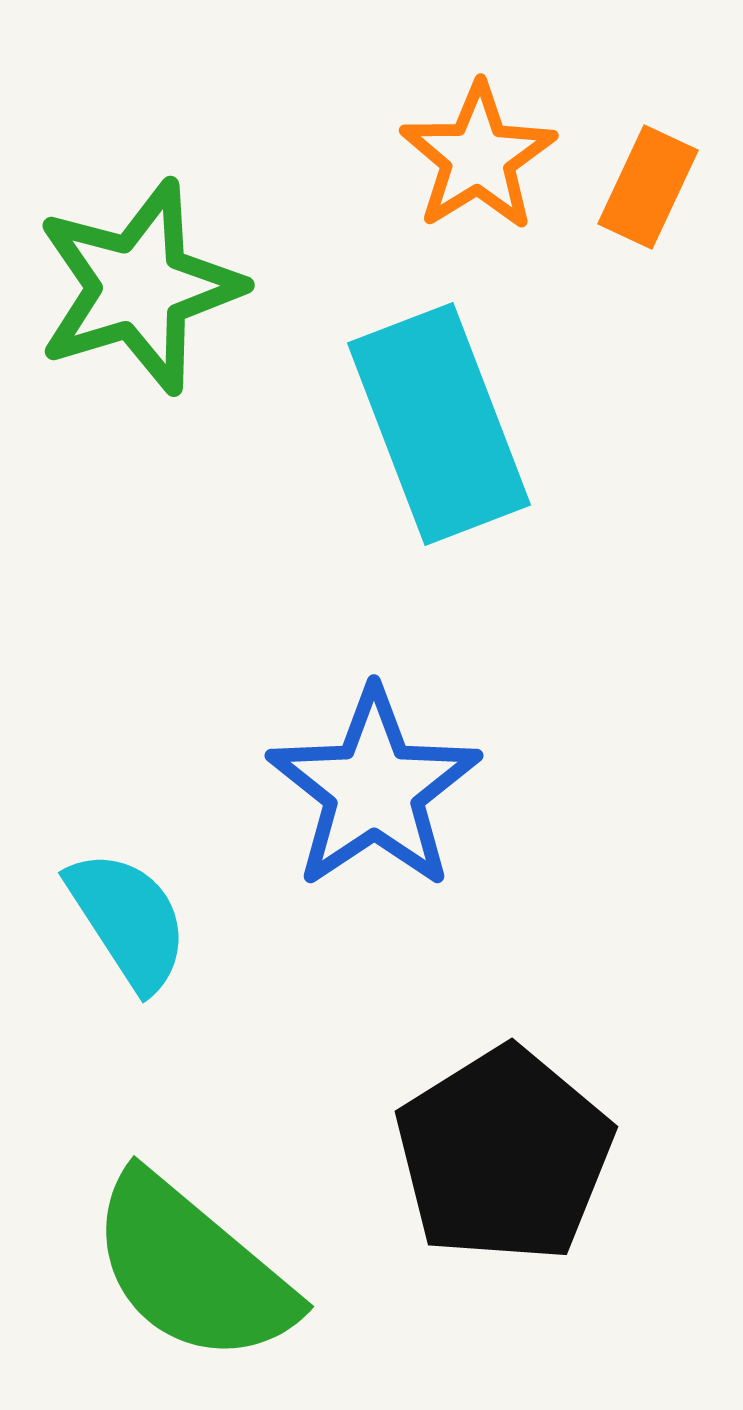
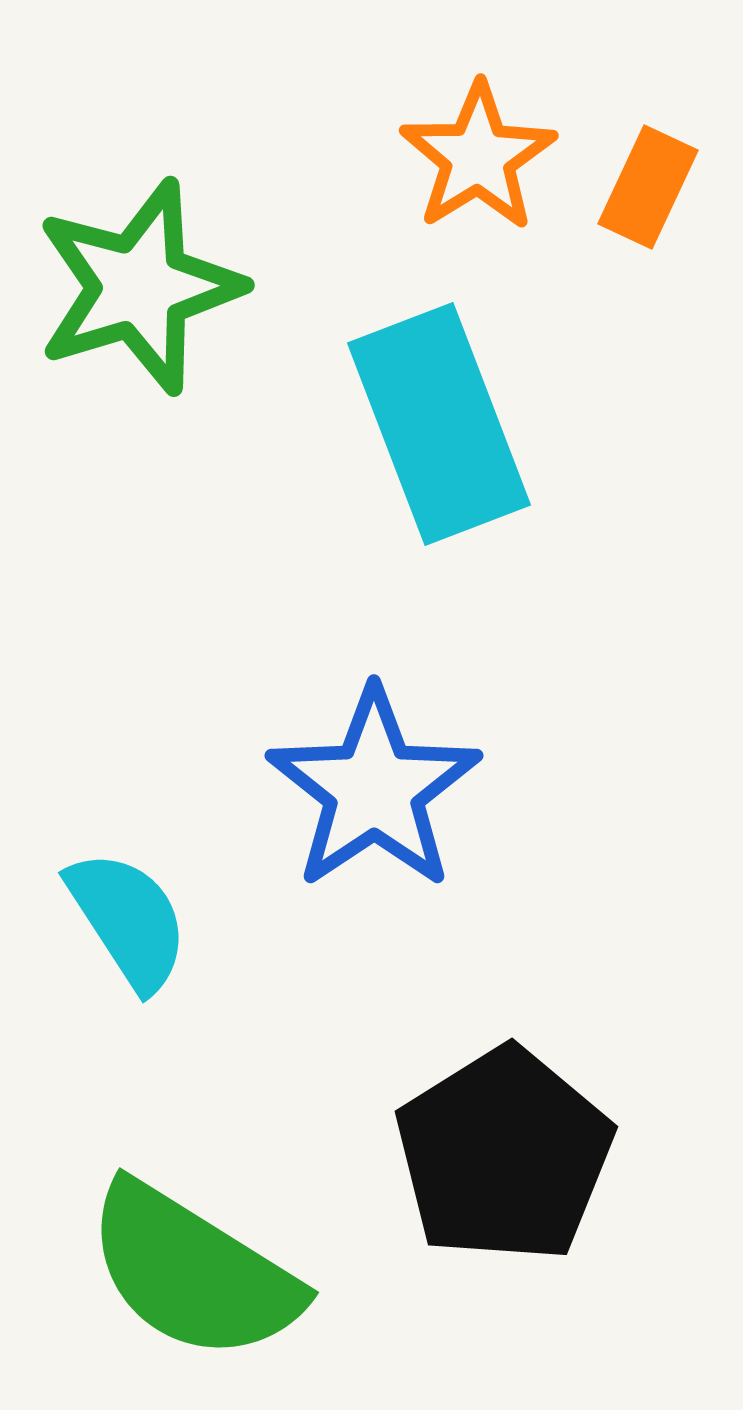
green semicircle: moved 1 px right, 3 px down; rotated 8 degrees counterclockwise
